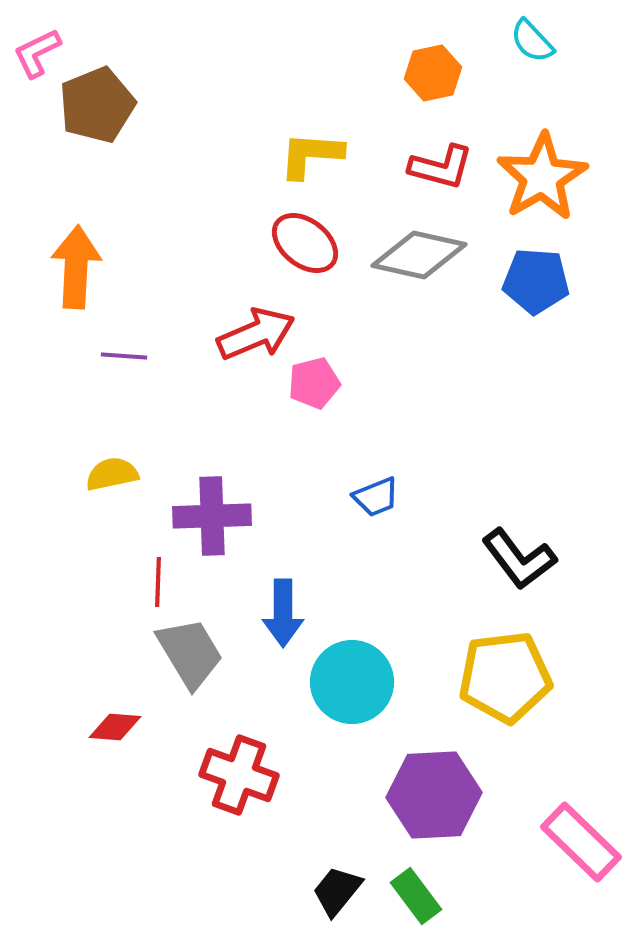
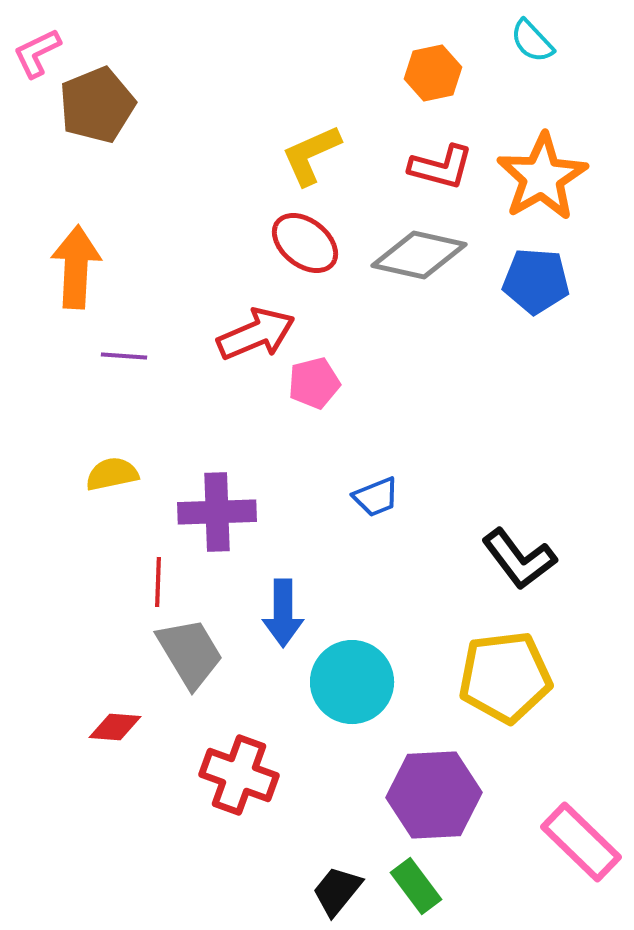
yellow L-shape: rotated 28 degrees counterclockwise
purple cross: moved 5 px right, 4 px up
green rectangle: moved 10 px up
